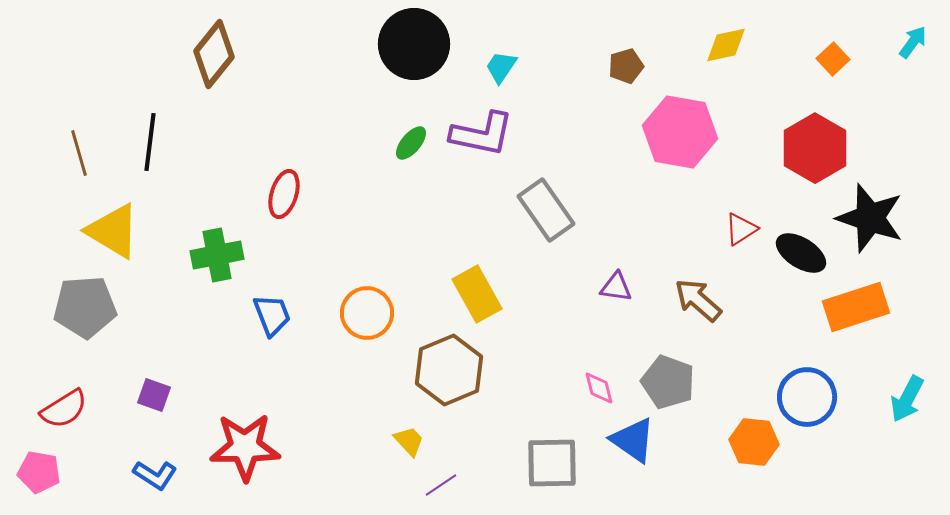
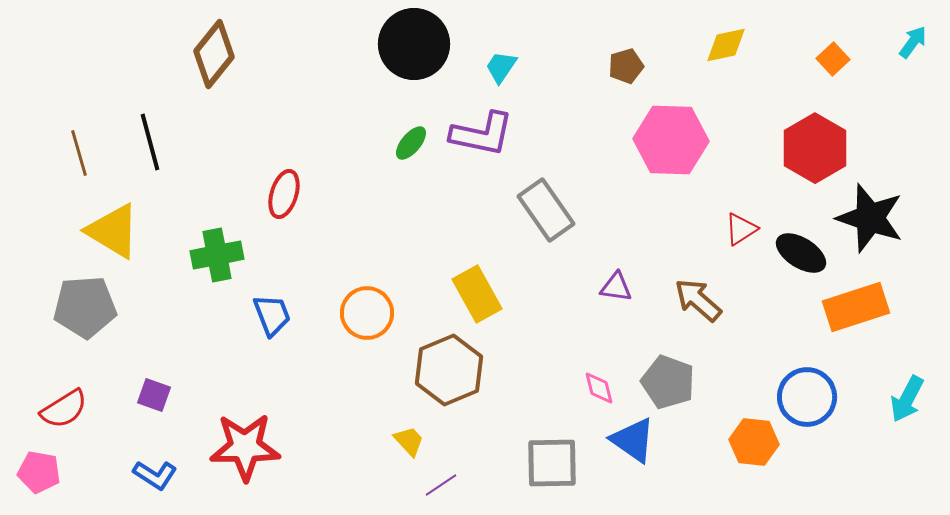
pink hexagon at (680, 132): moved 9 px left, 8 px down; rotated 8 degrees counterclockwise
black line at (150, 142): rotated 22 degrees counterclockwise
